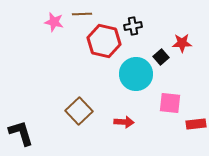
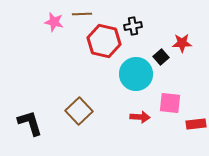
red arrow: moved 16 px right, 5 px up
black L-shape: moved 9 px right, 10 px up
